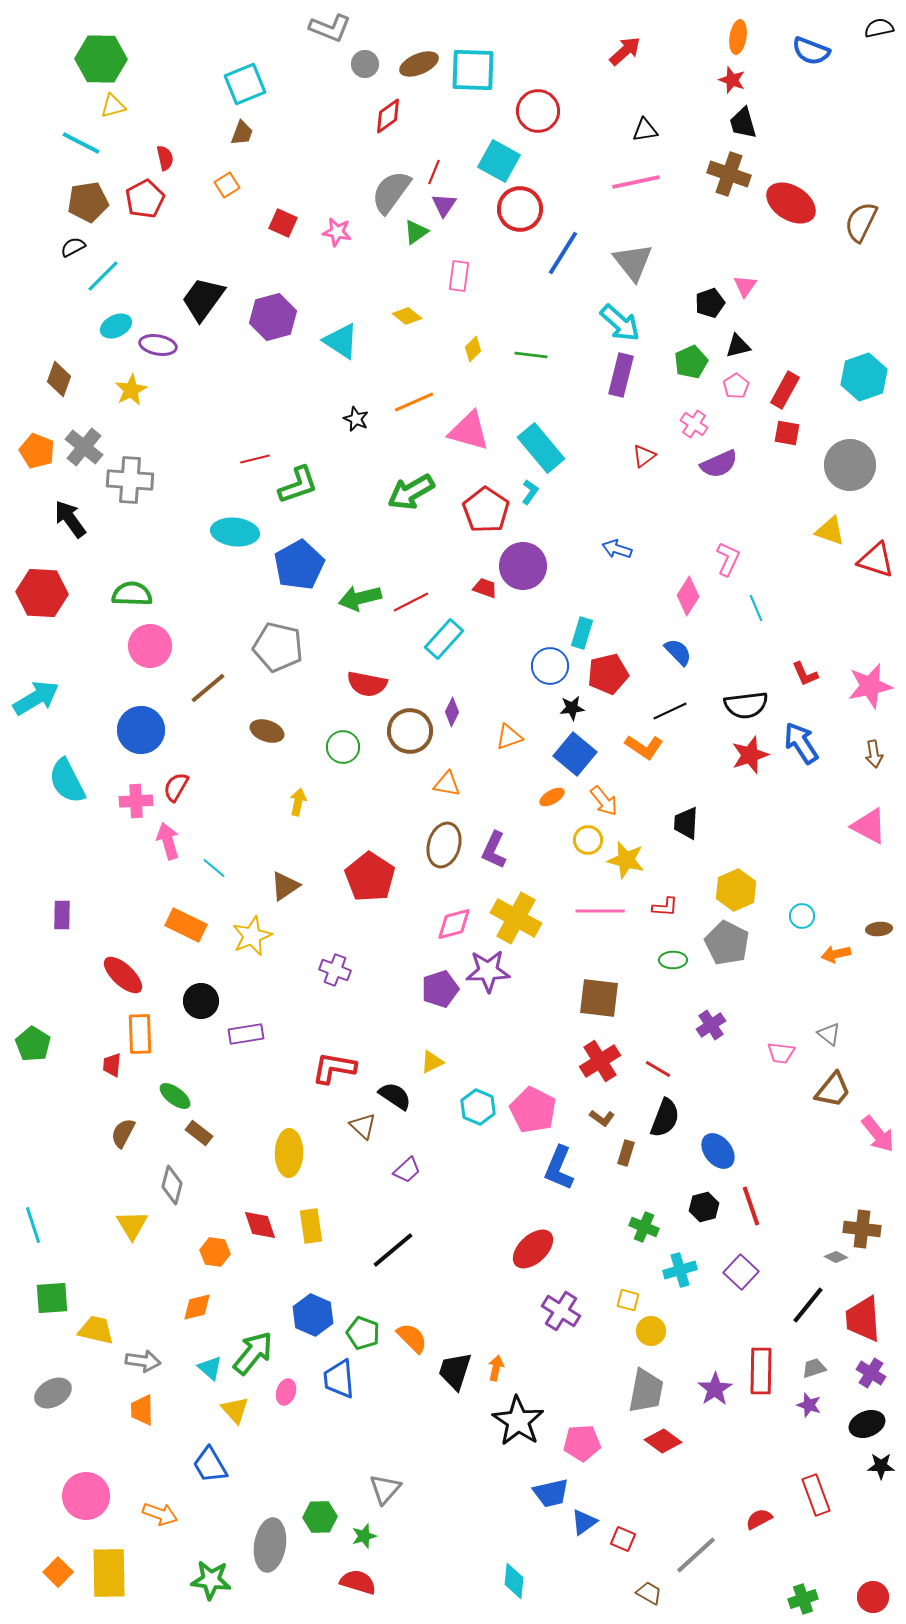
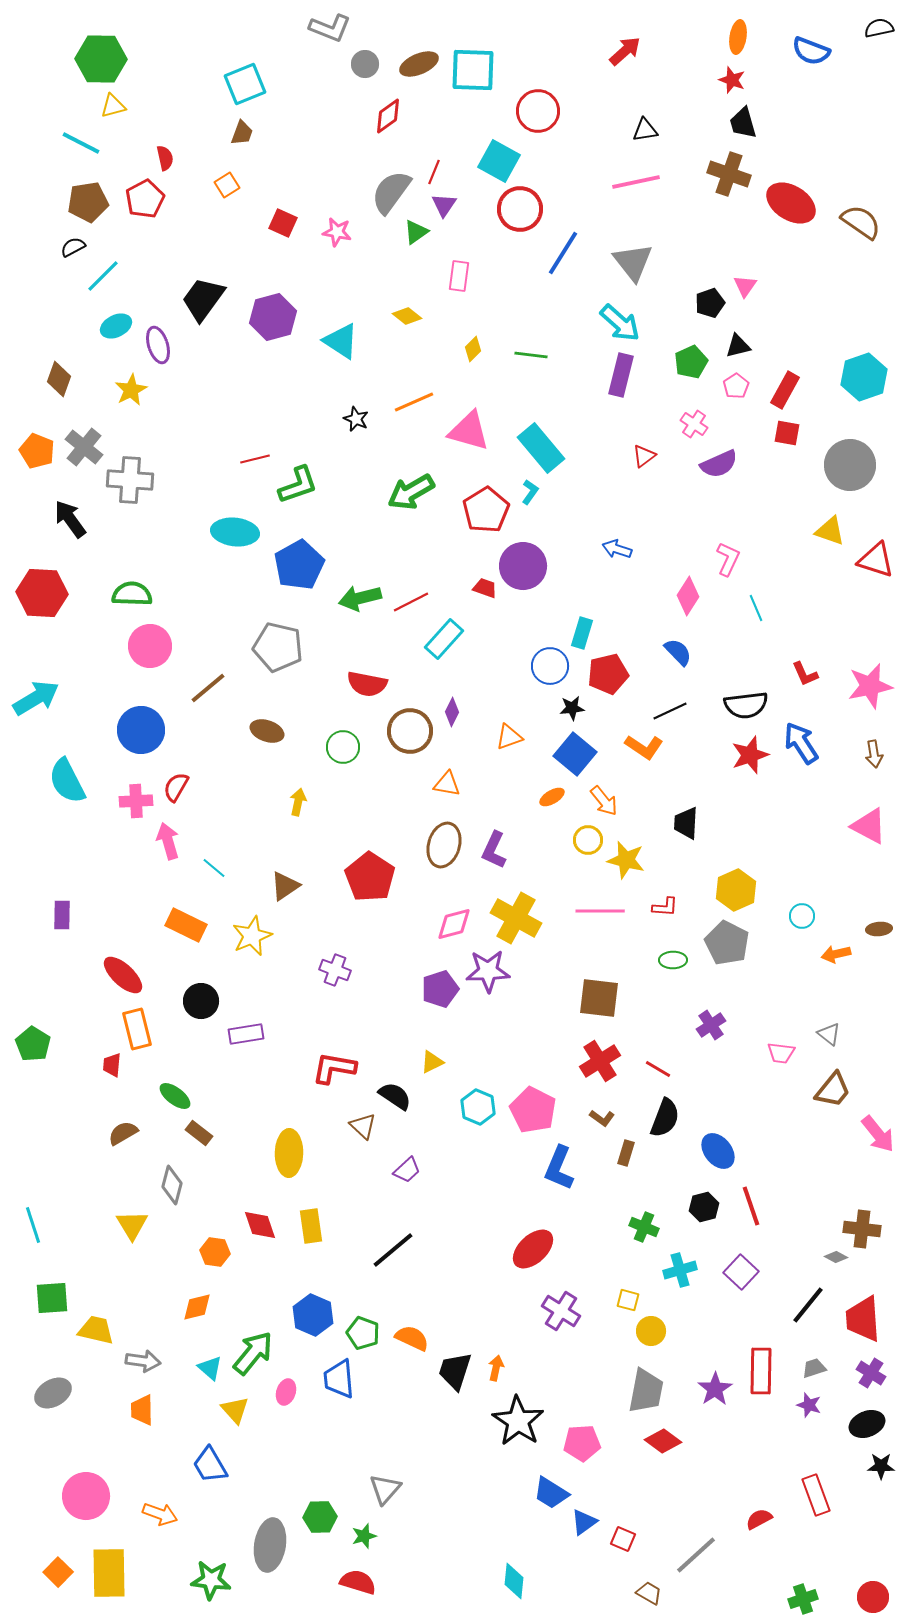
brown semicircle at (861, 222): rotated 99 degrees clockwise
purple ellipse at (158, 345): rotated 63 degrees clockwise
red pentagon at (486, 510): rotated 6 degrees clockwise
orange rectangle at (140, 1034): moved 3 px left, 5 px up; rotated 12 degrees counterclockwise
brown semicircle at (123, 1133): rotated 32 degrees clockwise
orange semicircle at (412, 1338): rotated 20 degrees counterclockwise
blue trapezoid at (551, 1493): rotated 45 degrees clockwise
